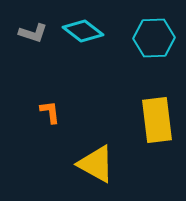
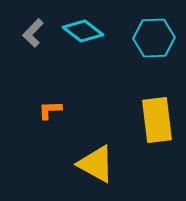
gray L-shape: rotated 116 degrees clockwise
orange L-shape: moved 2 px up; rotated 85 degrees counterclockwise
